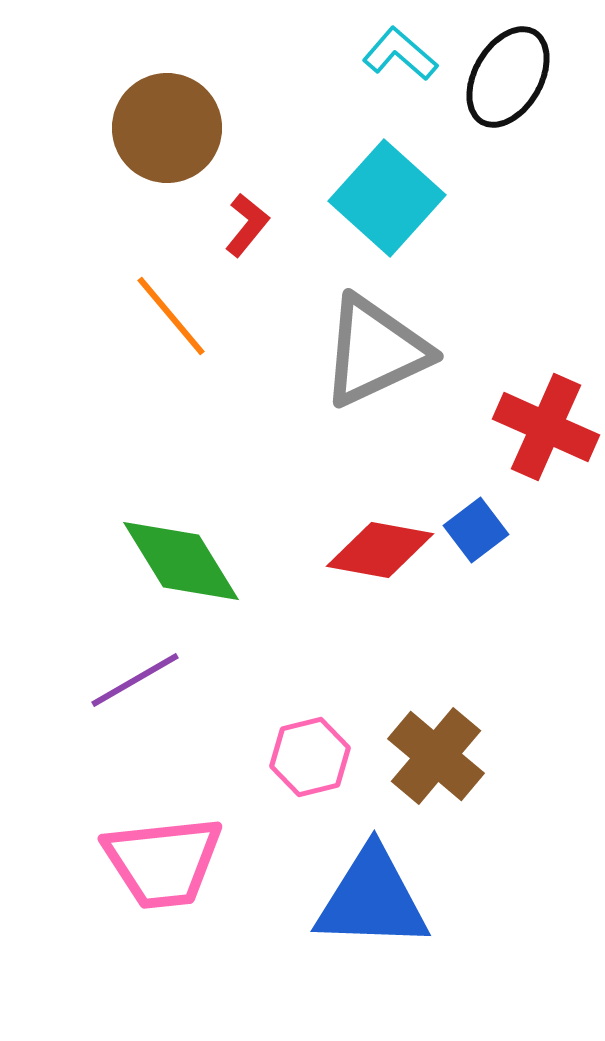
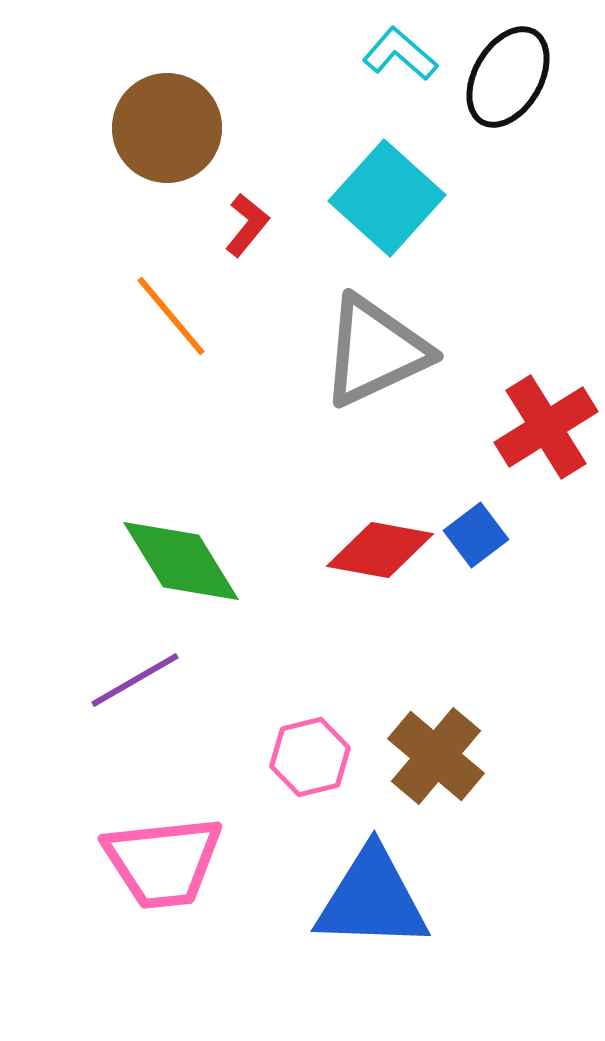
red cross: rotated 34 degrees clockwise
blue square: moved 5 px down
